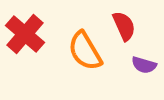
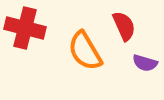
red cross: moved 6 px up; rotated 27 degrees counterclockwise
purple semicircle: moved 1 px right, 2 px up
